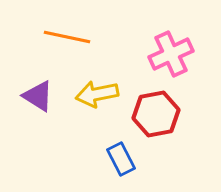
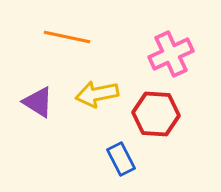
purple triangle: moved 6 px down
red hexagon: rotated 15 degrees clockwise
